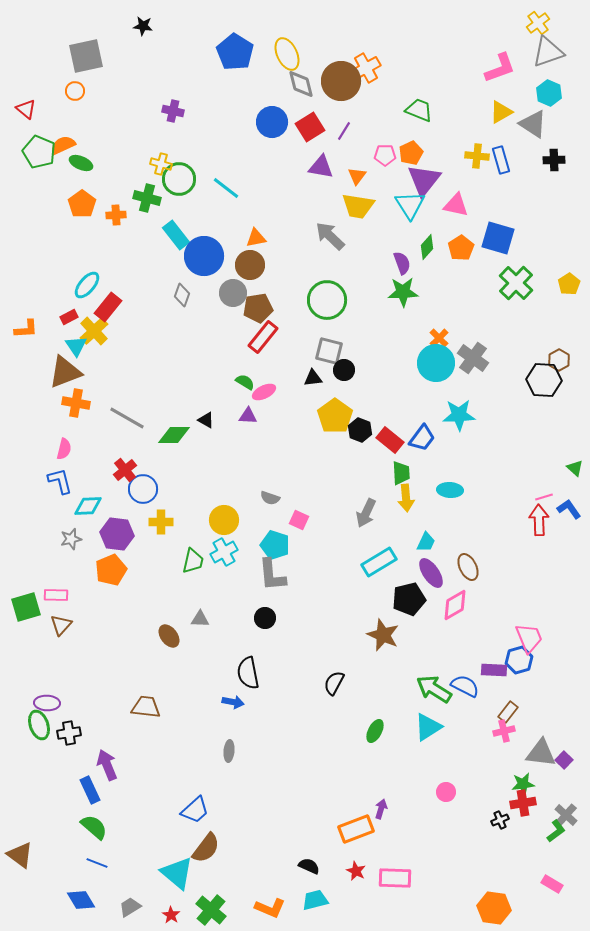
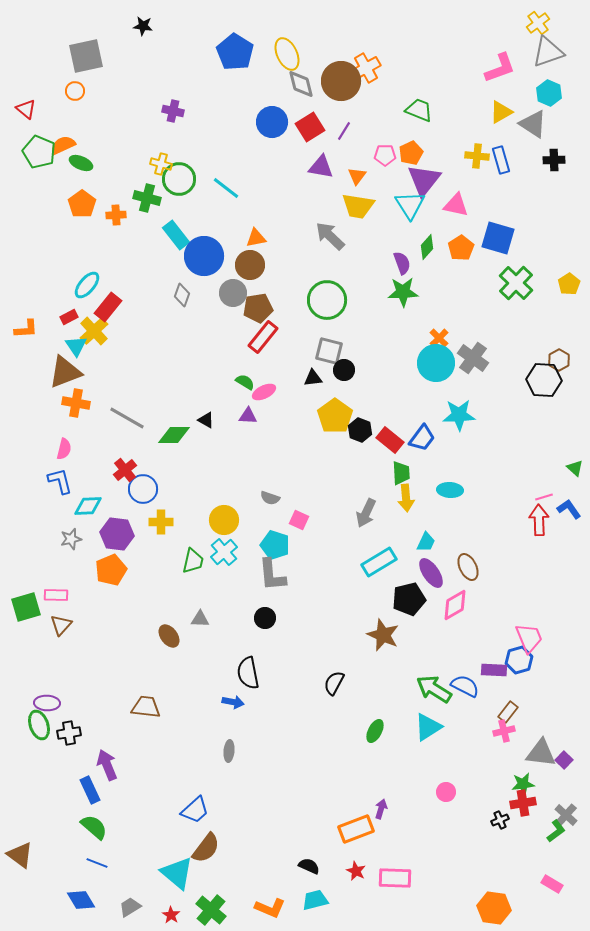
cyan cross at (224, 552): rotated 12 degrees counterclockwise
